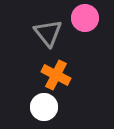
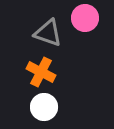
gray triangle: rotated 32 degrees counterclockwise
orange cross: moved 15 px left, 3 px up
